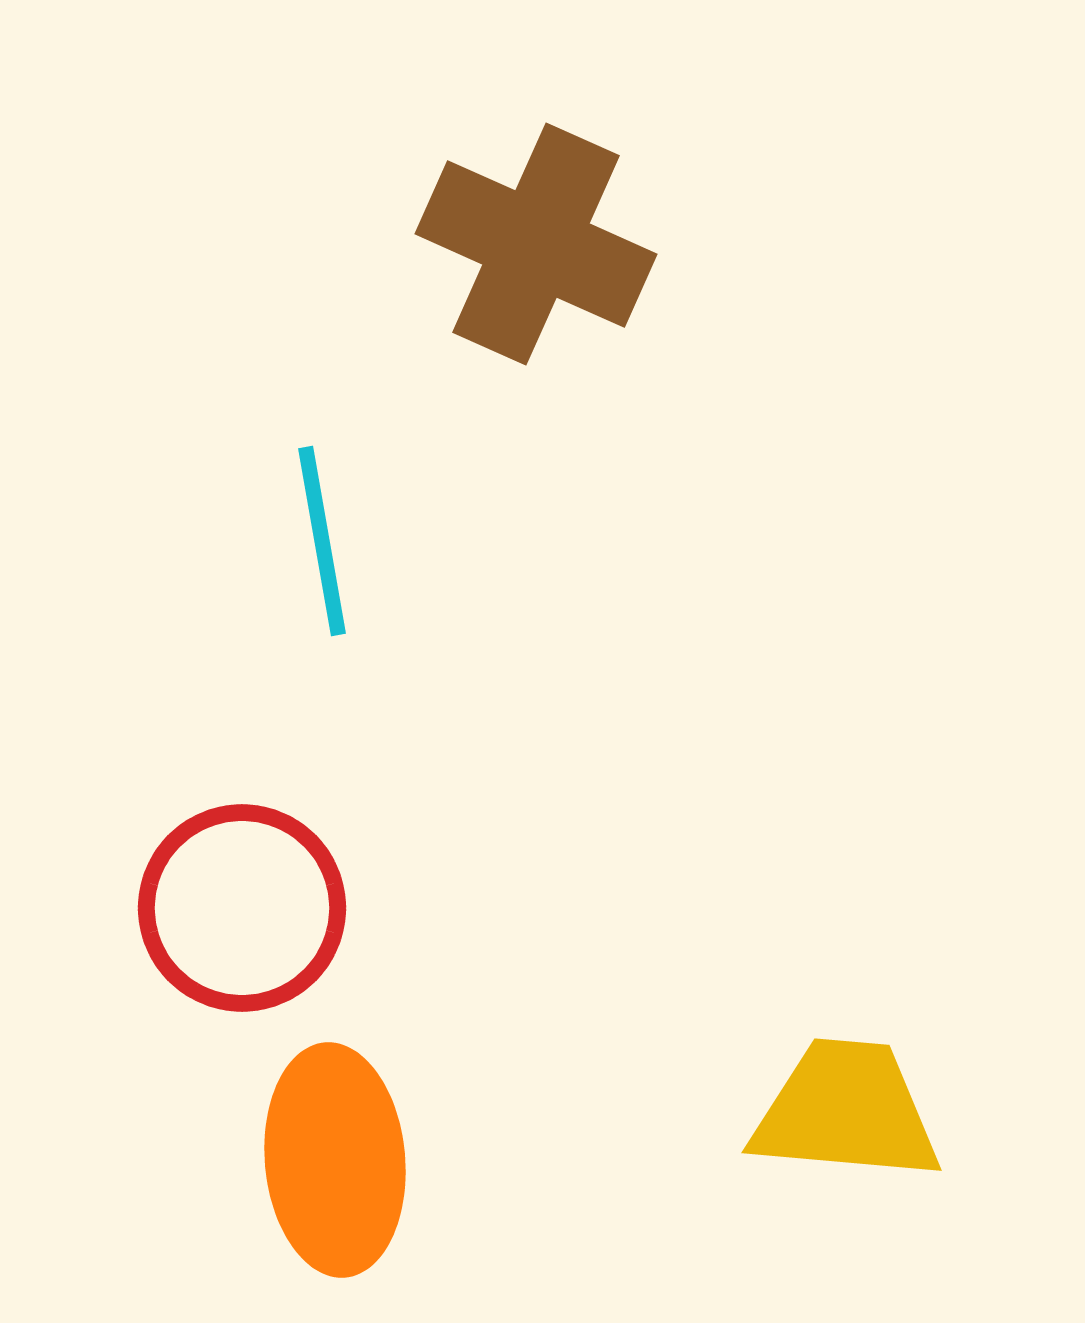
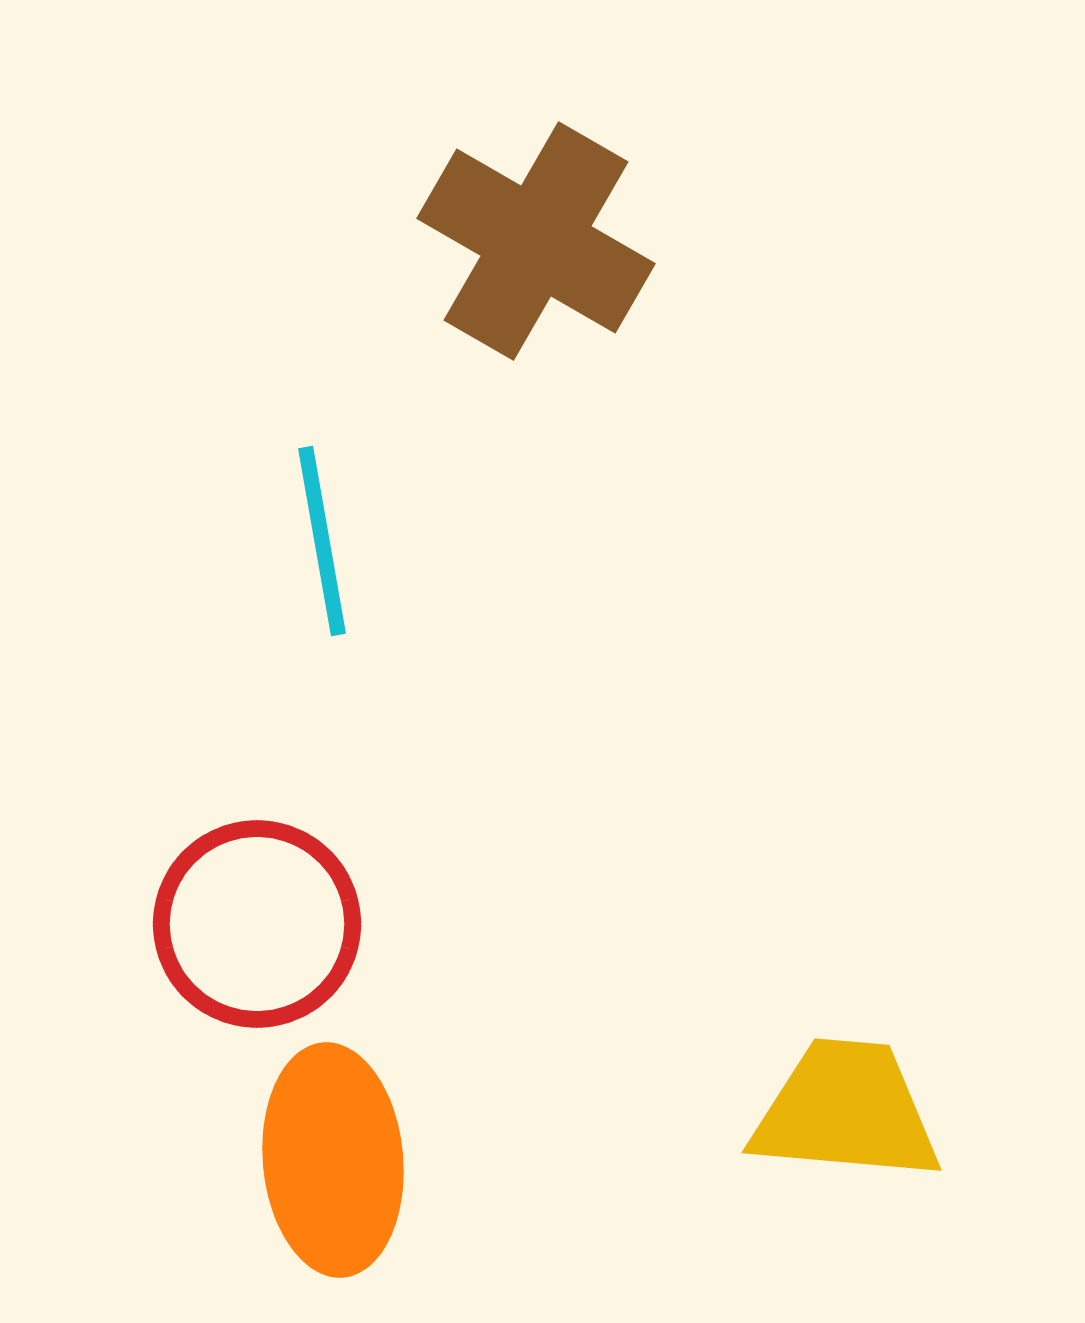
brown cross: moved 3 px up; rotated 6 degrees clockwise
red circle: moved 15 px right, 16 px down
orange ellipse: moved 2 px left
